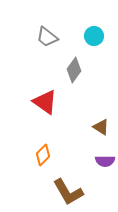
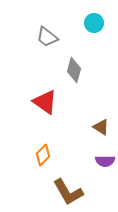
cyan circle: moved 13 px up
gray diamond: rotated 20 degrees counterclockwise
